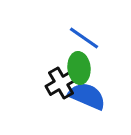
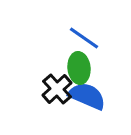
black cross: moved 4 px left, 6 px down; rotated 12 degrees counterclockwise
